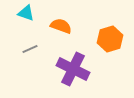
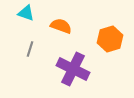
gray line: rotated 49 degrees counterclockwise
